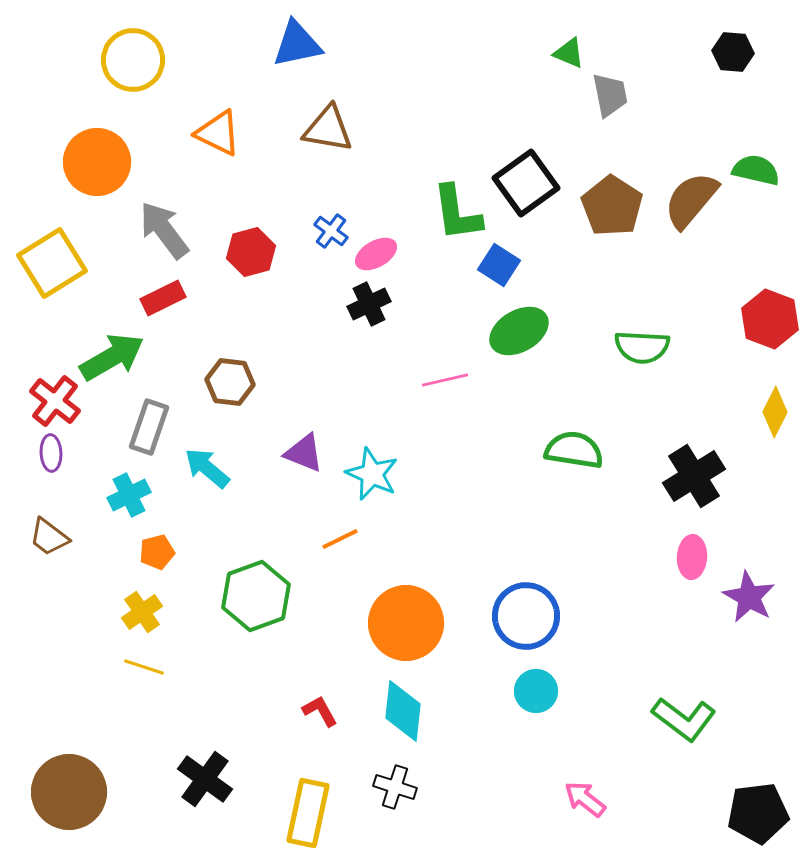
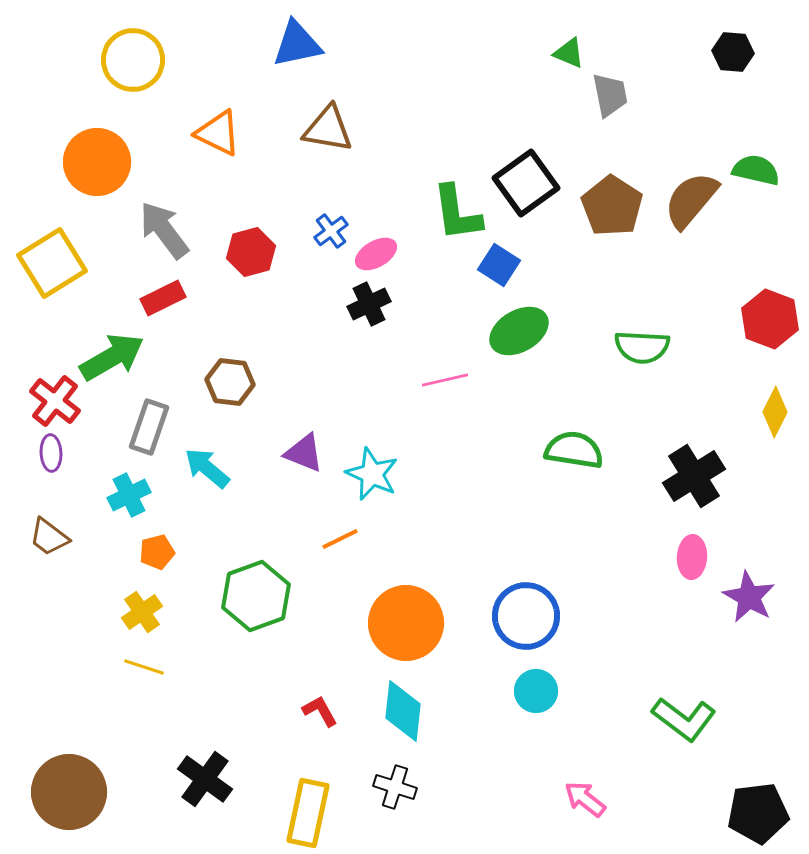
blue cross at (331, 231): rotated 16 degrees clockwise
